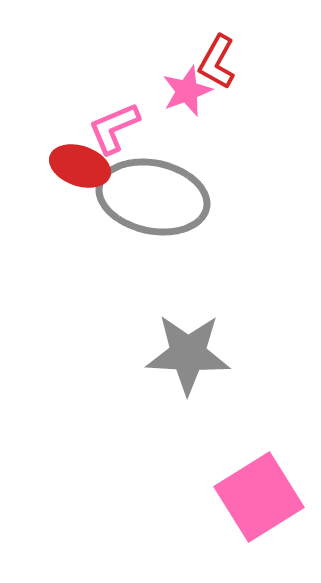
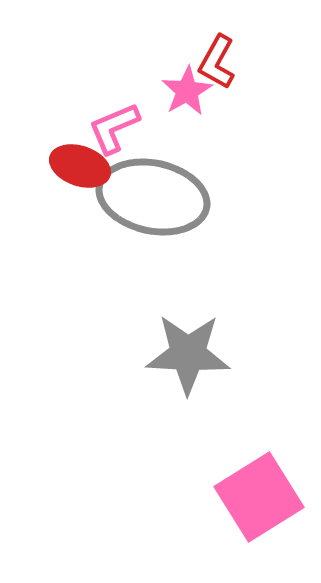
pink star: rotated 9 degrees counterclockwise
